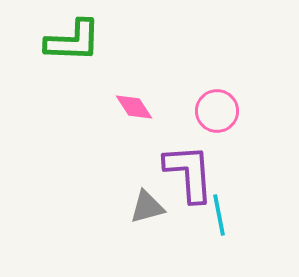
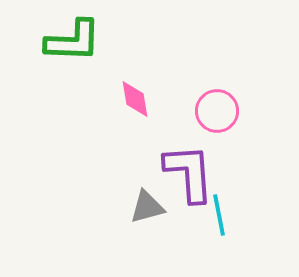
pink diamond: moved 1 px right, 8 px up; rotated 24 degrees clockwise
